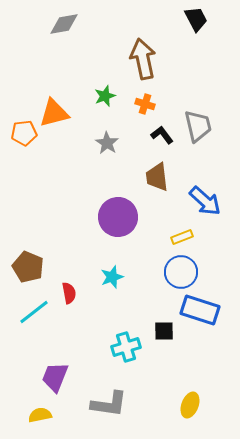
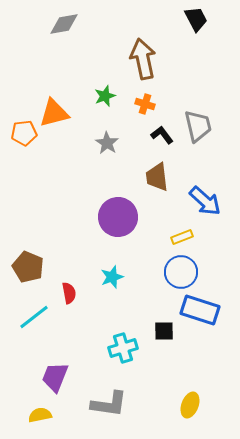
cyan line: moved 5 px down
cyan cross: moved 3 px left, 1 px down
